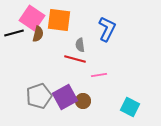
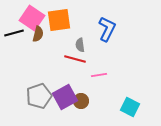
orange square: rotated 15 degrees counterclockwise
brown circle: moved 2 px left
